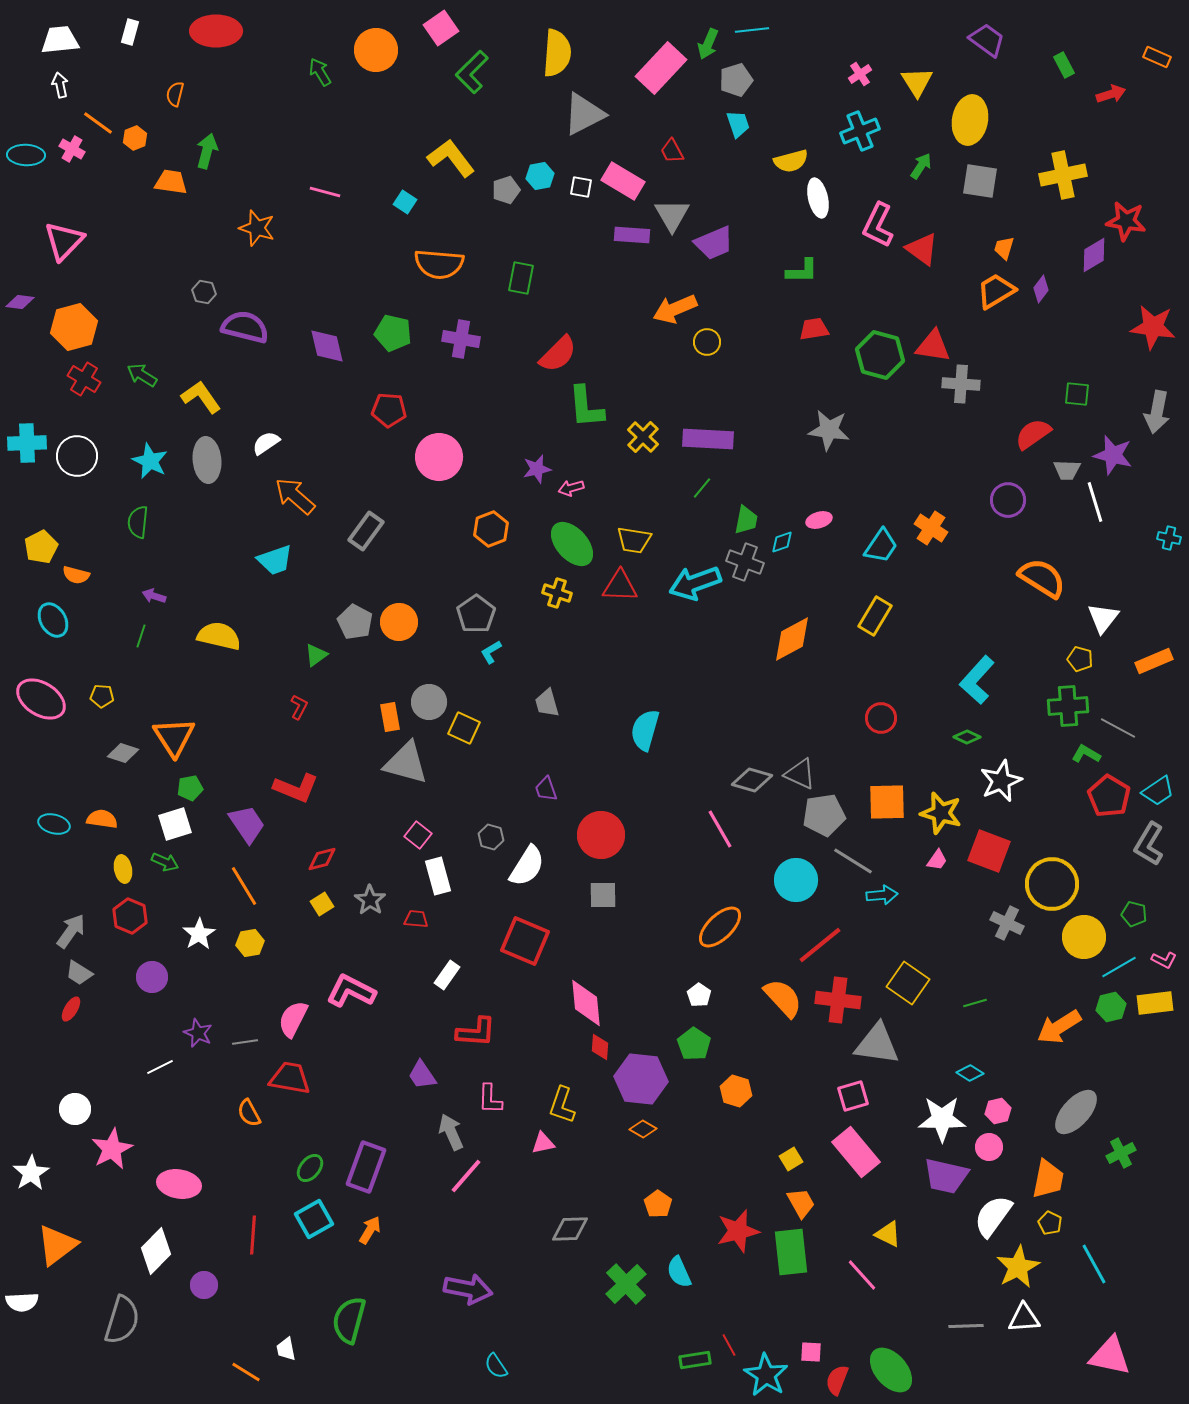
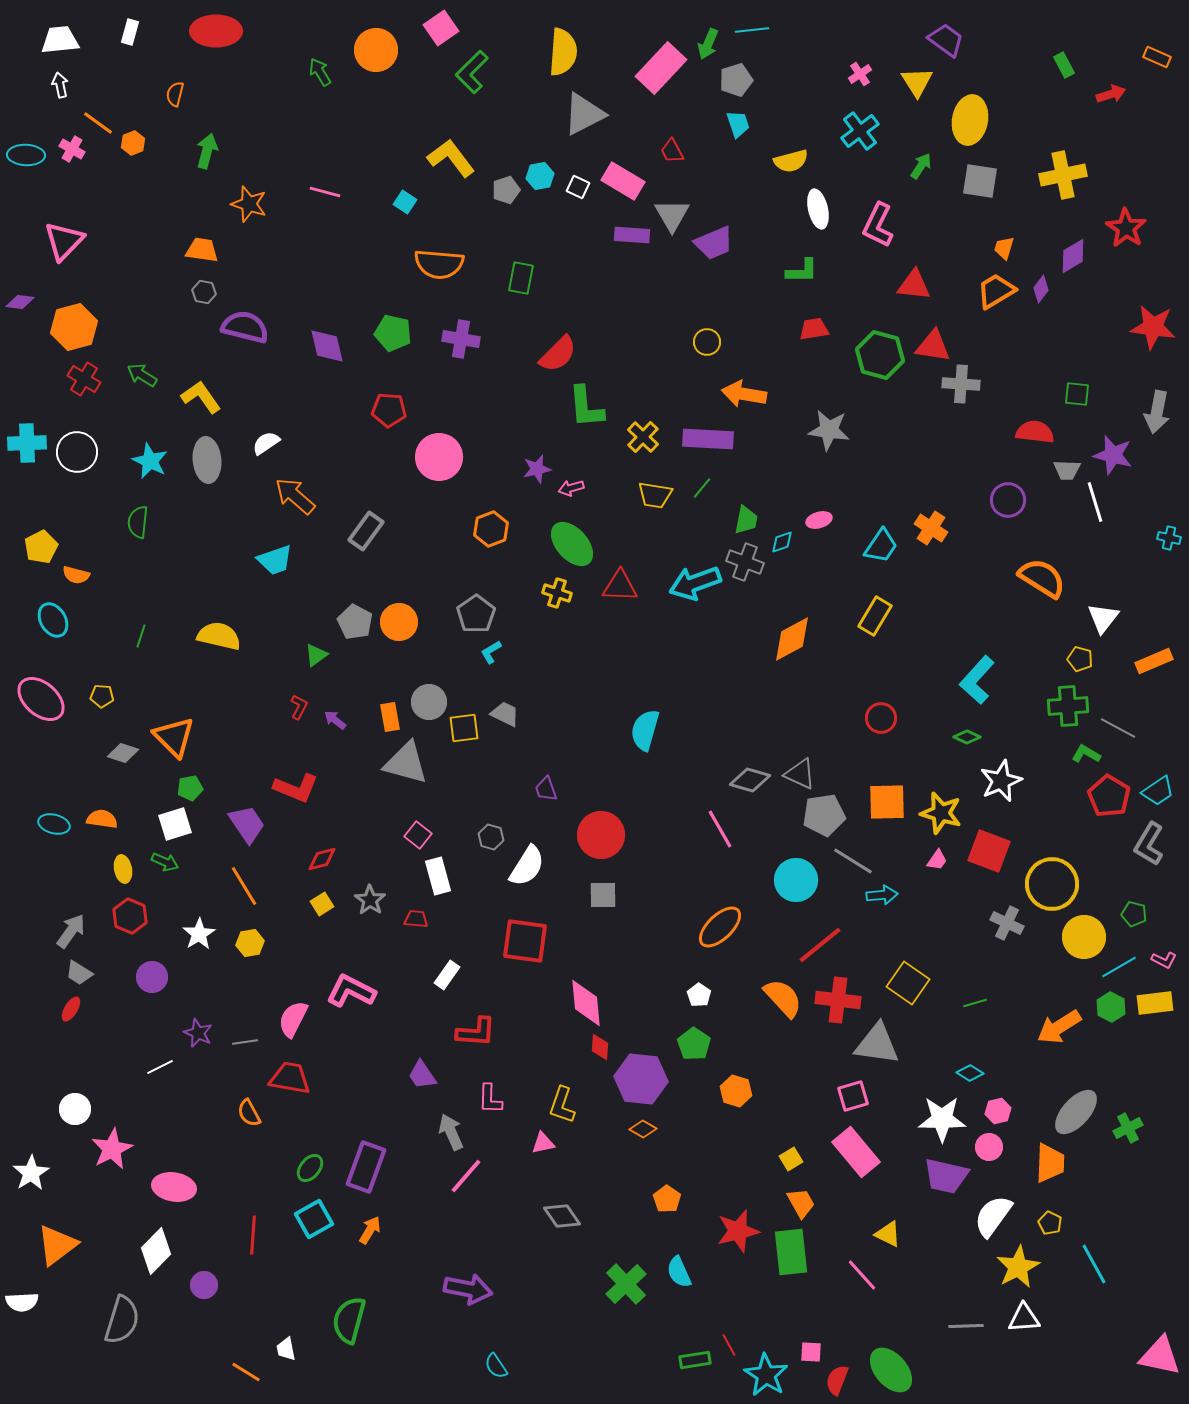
purple trapezoid at (987, 40): moved 41 px left
yellow semicircle at (557, 53): moved 6 px right, 1 px up
cyan cross at (860, 131): rotated 15 degrees counterclockwise
orange hexagon at (135, 138): moved 2 px left, 5 px down
orange trapezoid at (171, 182): moved 31 px right, 68 px down
white square at (581, 187): moved 3 px left; rotated 15 degrees clockwise
white ellipse at (818, 198): moved 11 px down
red star at (1126, 221): moved 7 px down; rotated 24 degrees clockwise
orange star at (257, 228): moved 8 px left, 24 px up
red triangle at (922, 249): moved 8 px left, 36 px down; rotated 30 degrees counterclockwise
purple diamond at (1094, 255): moved 21 px left, 1 px down
orange arrow at (675, 309): moved 69 px right, 85 px down; rotated 33 degrees clockwise
red semicircle at (1033, 434): moved 2 px right, 2 px up; rotated 42 degrees clockwise
white circle at (77, 456): moved 4 px up
yellow trapezoid at (634, 540): moved 21 px right, 45 px up
purple arrow at (154, 596): moved 181 px right, 124 px down; rotated 20 degrees clockwise
pink ellipse at (41, 699): rotated 9 degrees clockwise
gray trapezoid at (547, 703): moved 42 px left, 11 px down; rotated 132 degrees clockwise
yellow square at (464, 728): rotated 32 degrees counterclockwise
orange triangle at (174, 737): rotated 12 degrees counterclockwise
gray diamond at (752, 780): moved 2 px left
red square at (525, 941): rotated 15 degrees counterclockwise
green hexagon at (1111, 1007): rotated 20 degrees counterclockwise
green cross at (1121, 1153): moved 7 px right, 25 px up
orange trapezoid at (1048, 1179): moved 2 px right, 16 px up; rotated 9 degrees counterclockwise
pink ellipse at (179, 1184): moved 5 px left, 3 px down
orange pentagon at (658, 1204): moved 9 px right, 5 px up
gray diamond at (570, 1229): moved 8 px left, 13 px up; rotated 57 degrees clockwise
pink triangle at (1110, 1356): moved 50 px right
